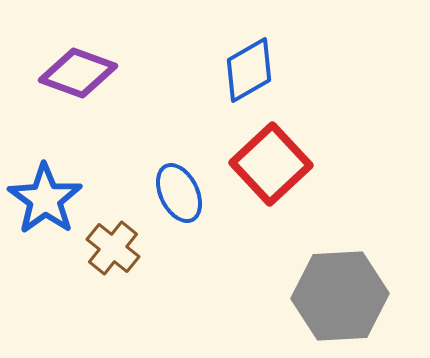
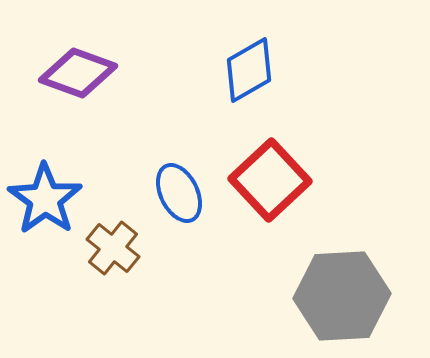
red square: moved 1 px left, 16 px down
gray hexagon: moved 2 px right
